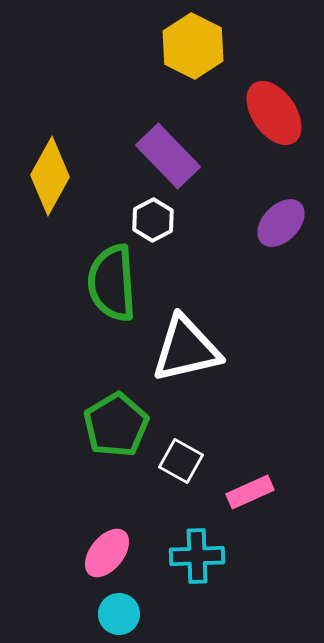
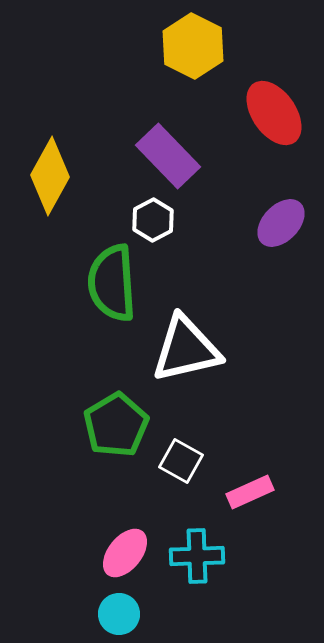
pink ellipse: moved 18 px right
